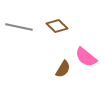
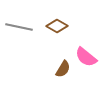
brown diamond: rotated 15 degrees counterclockwise
